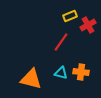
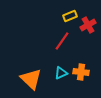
red line: moved 1 px right, 1 px up
cyan triangle: rotated 40 degrees counterclockwise
orange triangle: rotated 30 degrees clockwise
